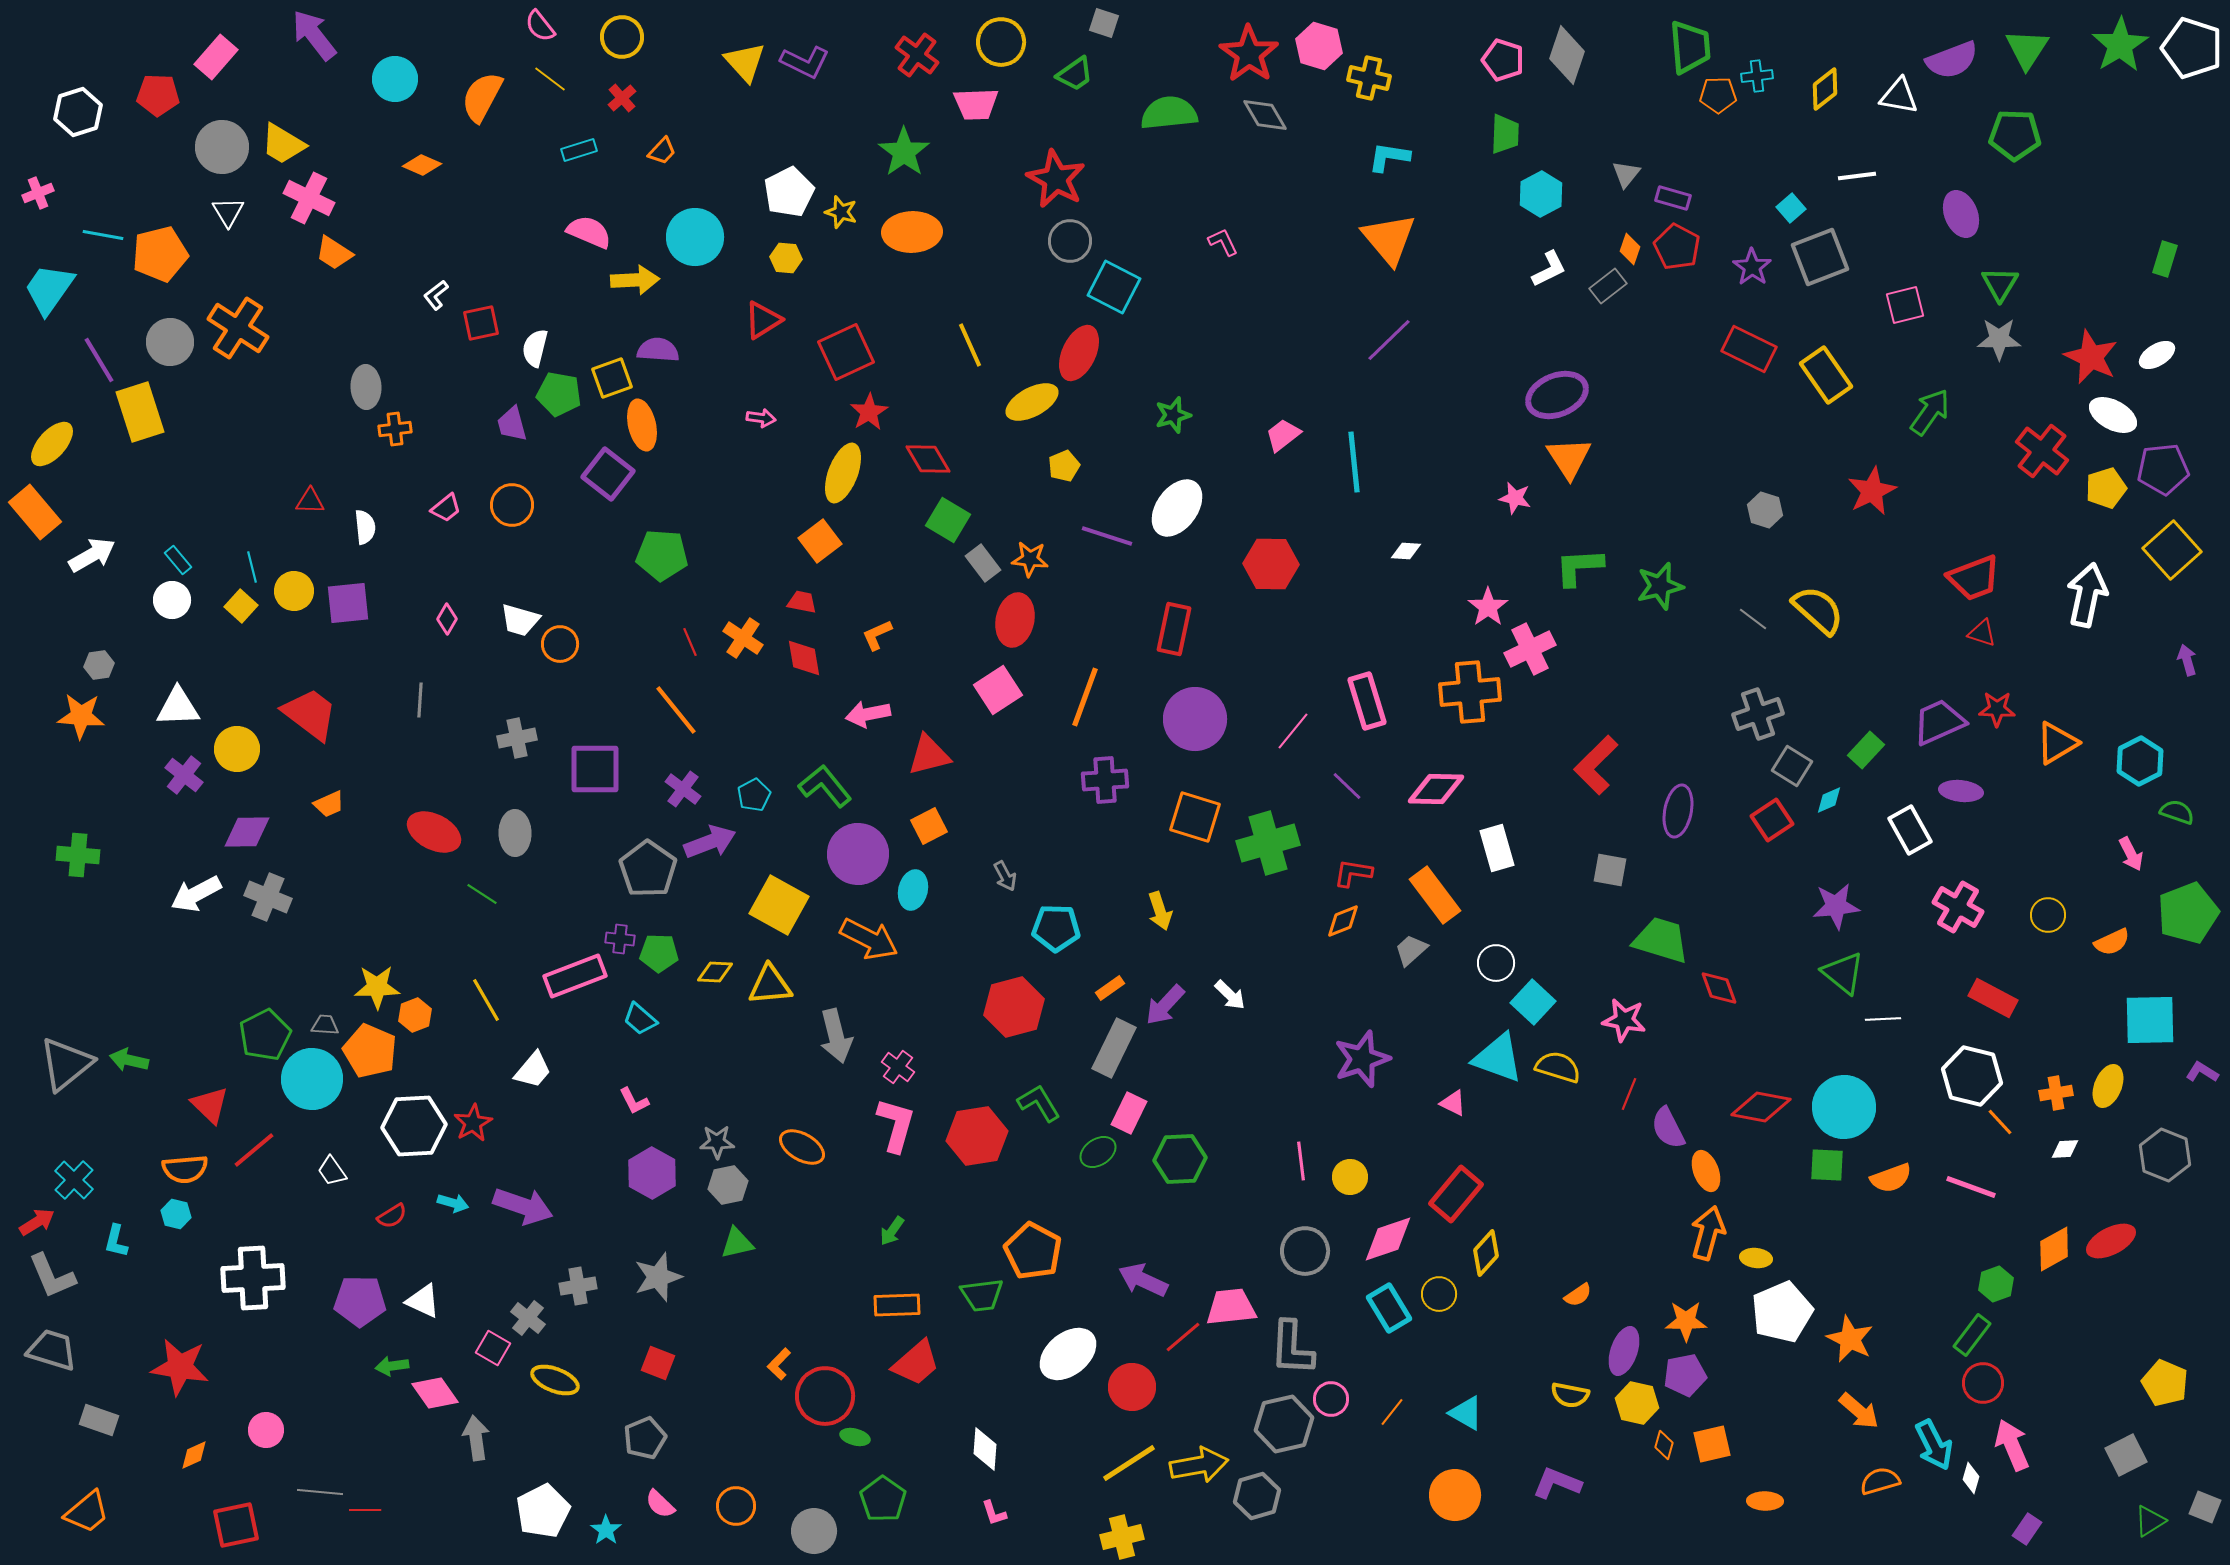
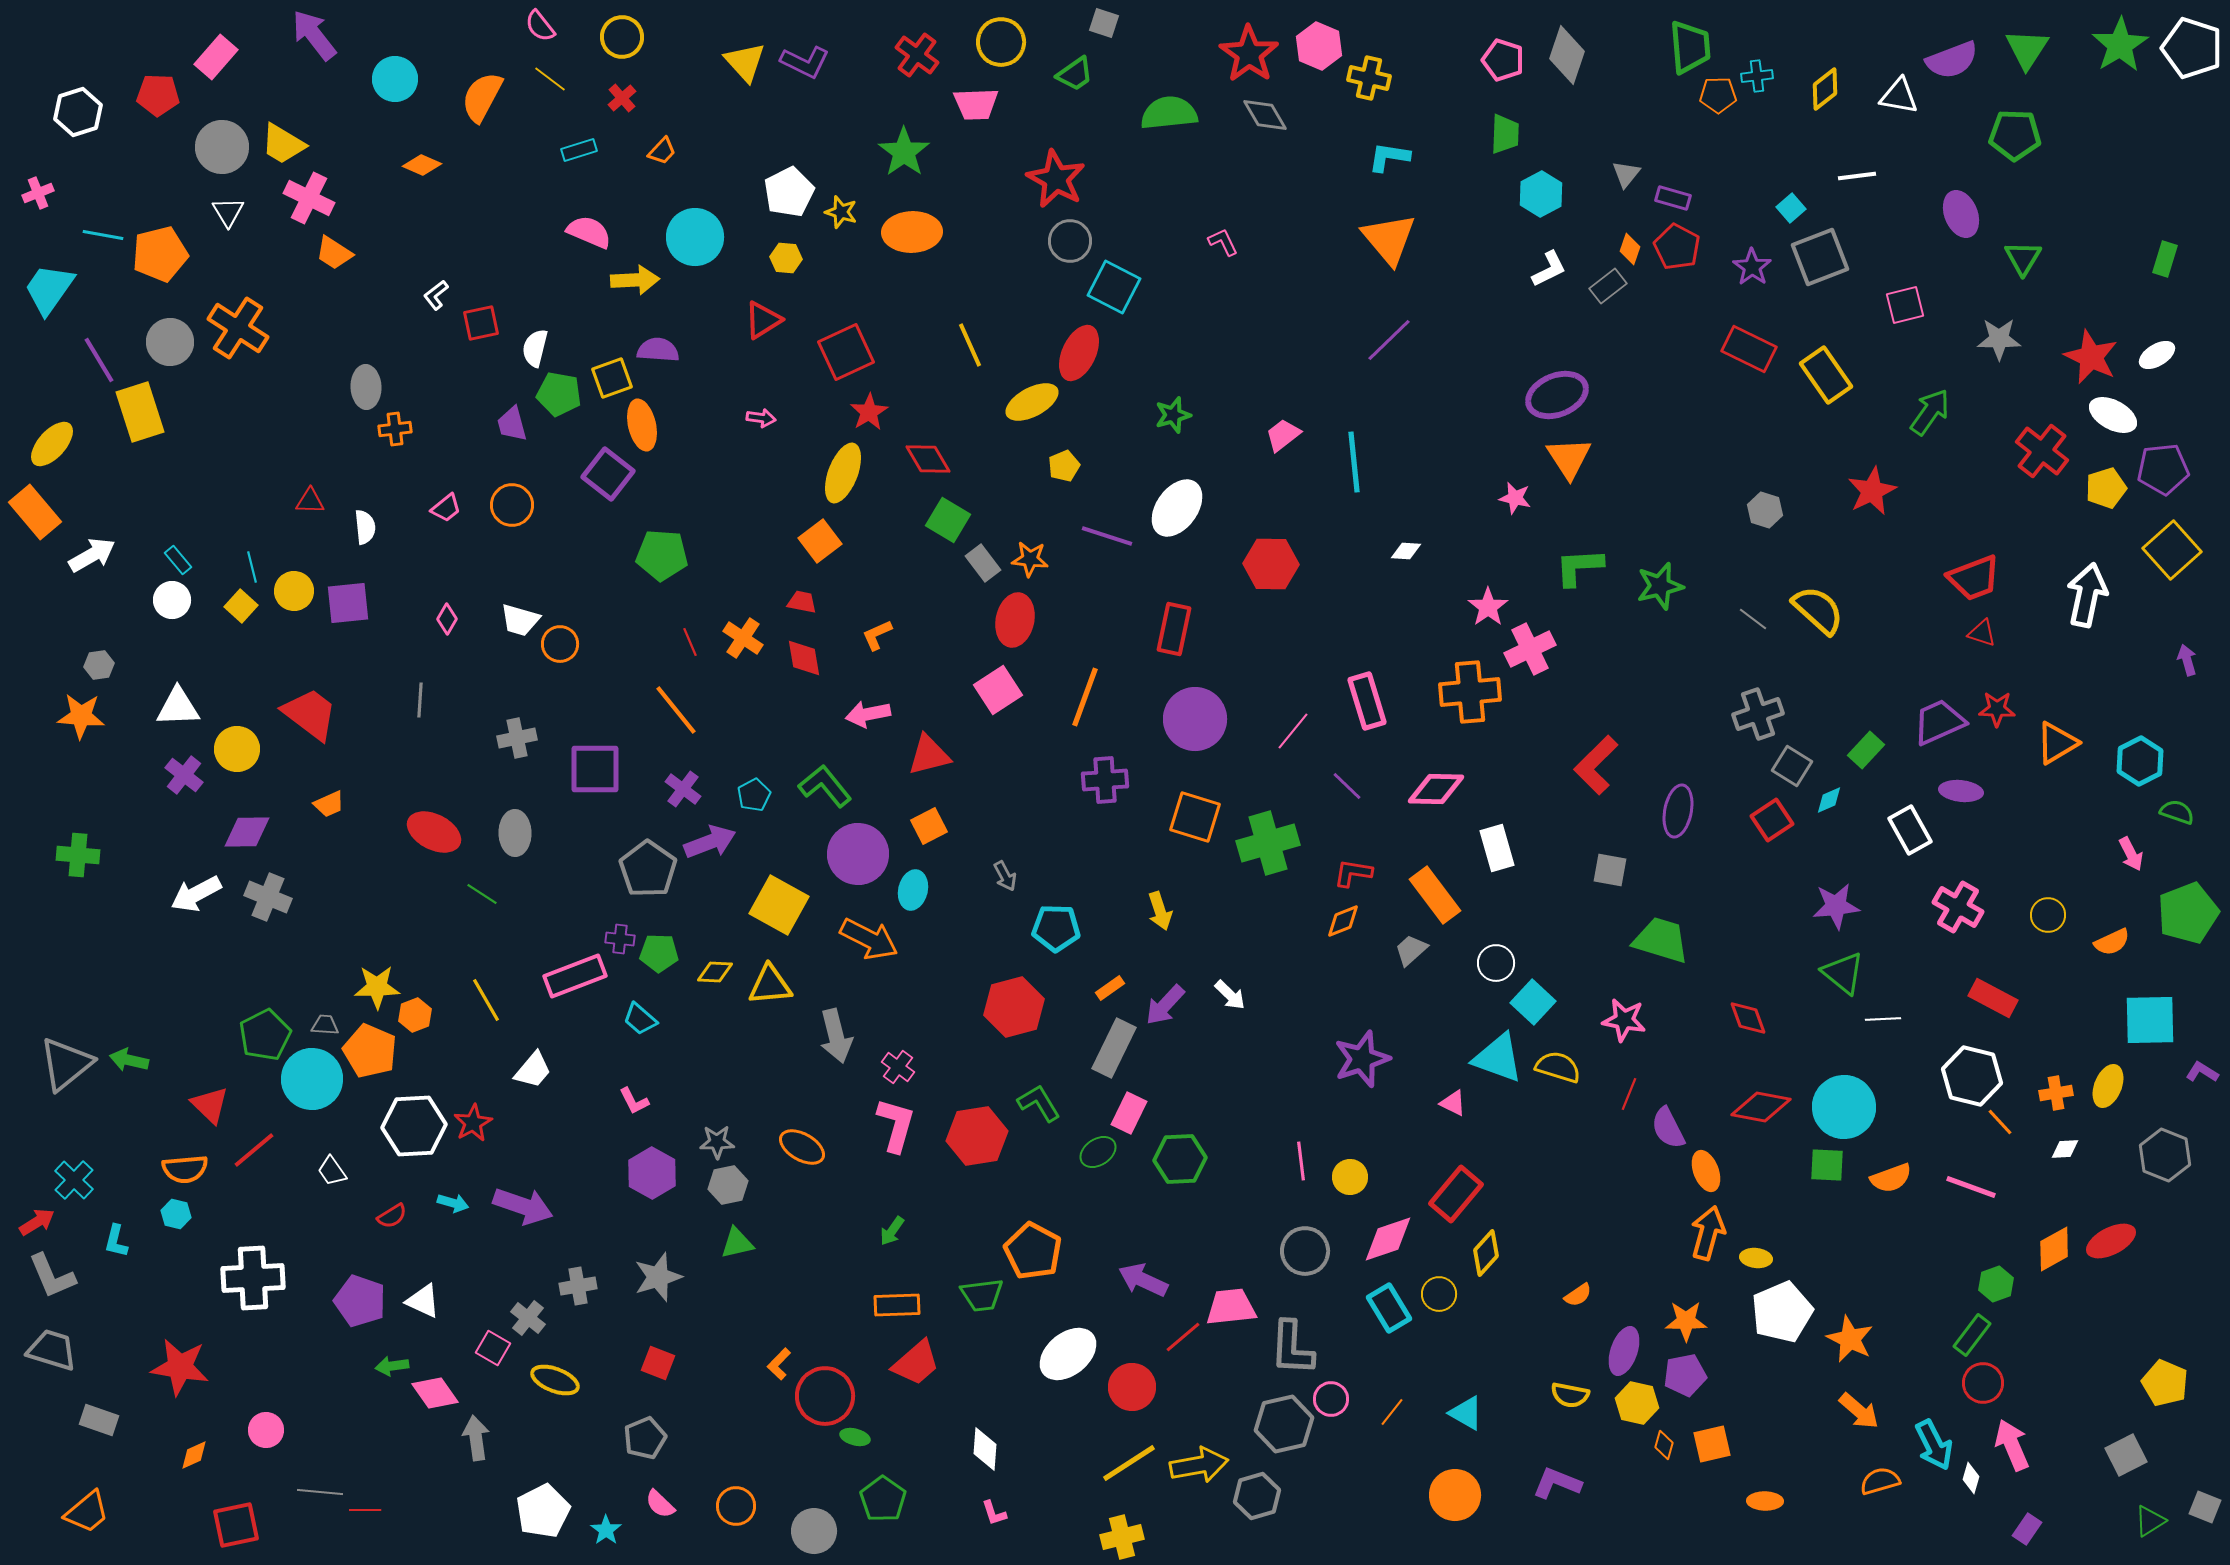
pink hexagon at (1319, 46): rotated 6 degrees clockwise
green triangle at (2000, 284): moved 23 px right, 26 px up
red diamond at (1719, 988): moved 29 px right, 30 px down
purple pentagon at (360, 1301): rotated 18 degrees clockwise
